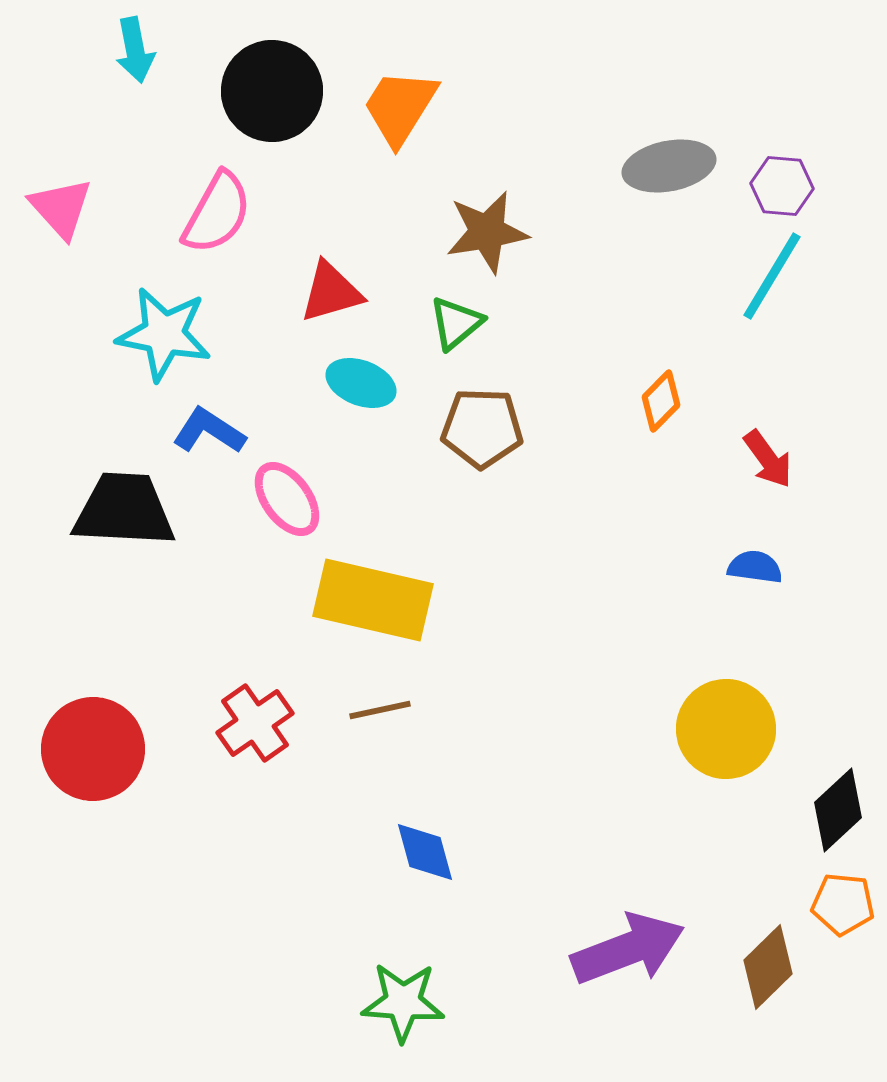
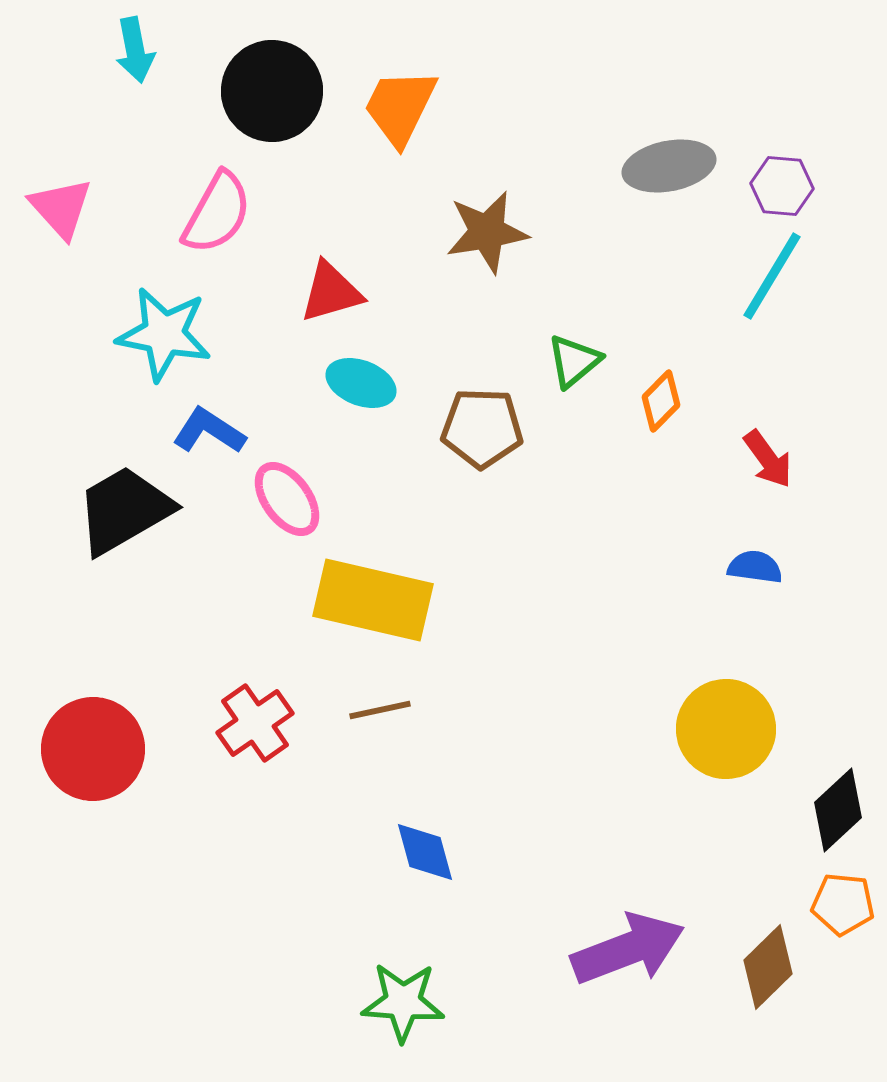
orange trapezoid: rotated 6 degrees counterclockwise
green triangle: moved 118 px right, 38 px down
black trapezoid: rotated 33 degrees counterclockwise
